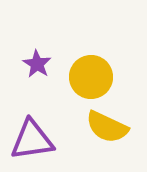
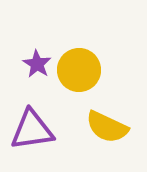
yellow circle: moved 12 px left, 7 px up
purple triangle: moved 10 px up
